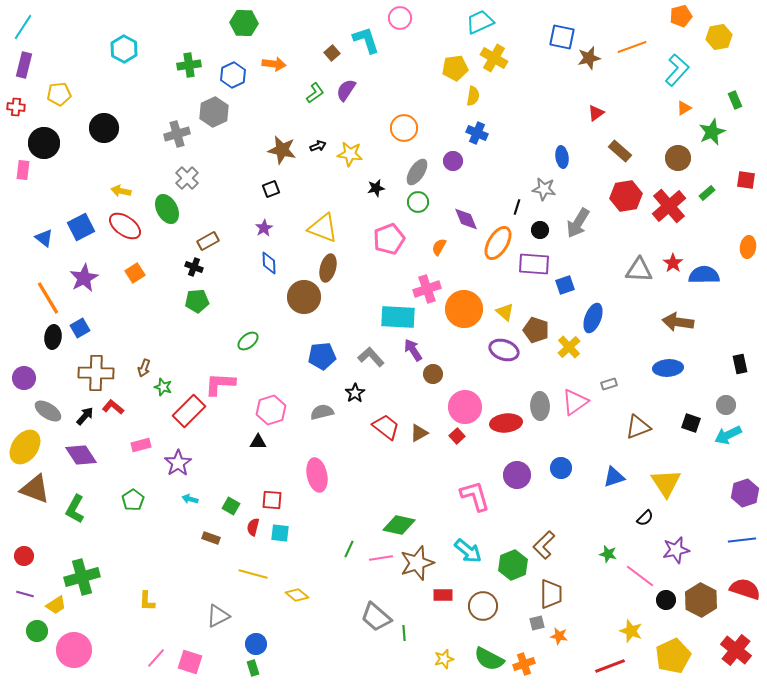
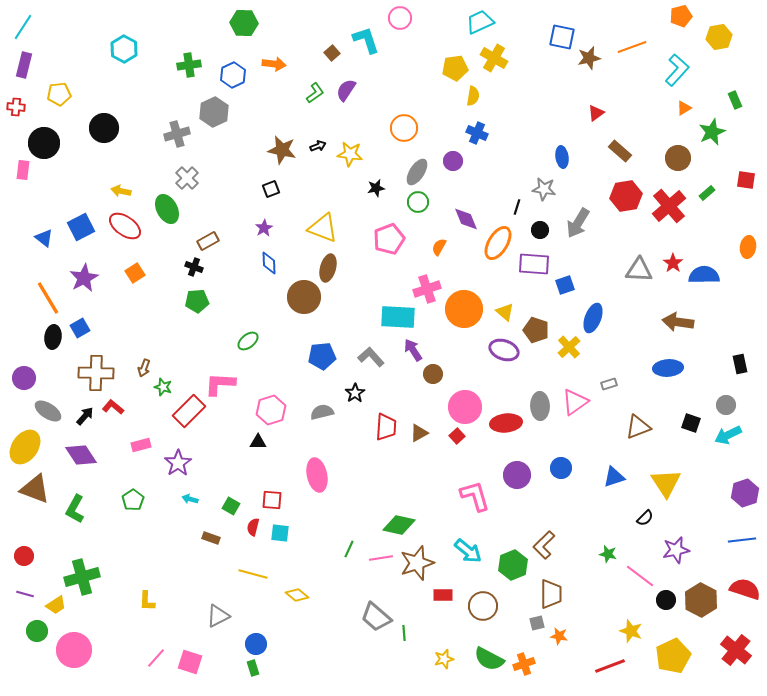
red trapezoid at (386, 427): rotated 56 degrees clockwise
